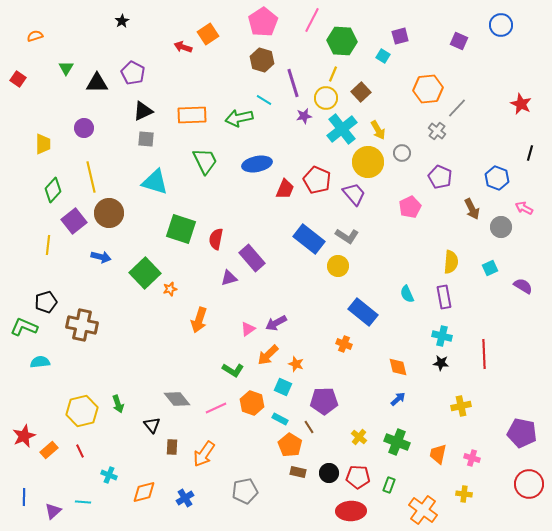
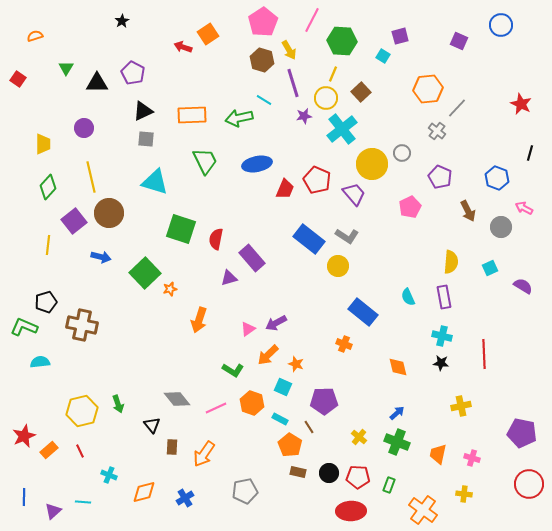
yellow arrow at (378, 130): moved 89 px left, 80 px up
yellow circle at (368, 162): moved 4 px right, 2 px down
green diamond at (53, 190): moved 5 px left, 3 px up
brown arrow at (472, 209): moved 4 px left, 2 px down
cyan semicircle at (407, 294): moved 1 px right, 3 px down
blue arrow at (398, 399): moved 1 px left, 14 px down
